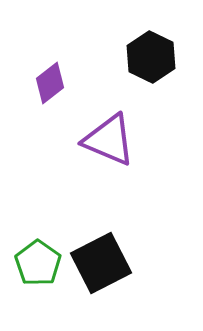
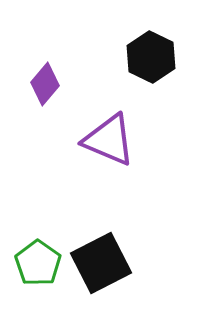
purple diamond: moved 5 px left, 1 px down; rotated 12 degrees counterclockwise
